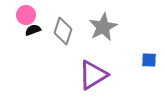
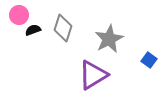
pink circle: moved 7 px left
gray star: moved 6 px right, 12 px down
gray diamond: moved 3 px up
blue square: rotated 35 degrees clockwise
